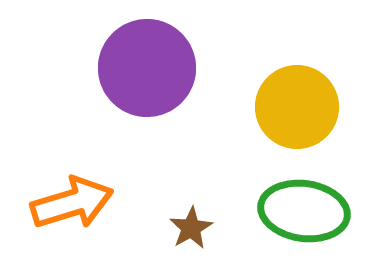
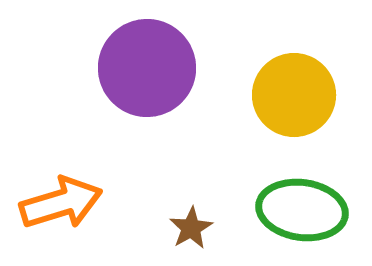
yellow circle: moved 3 px left, 12 px up
orange arrow: moved 11 px left
green ellipse: moved 2 px left, 1 px up
